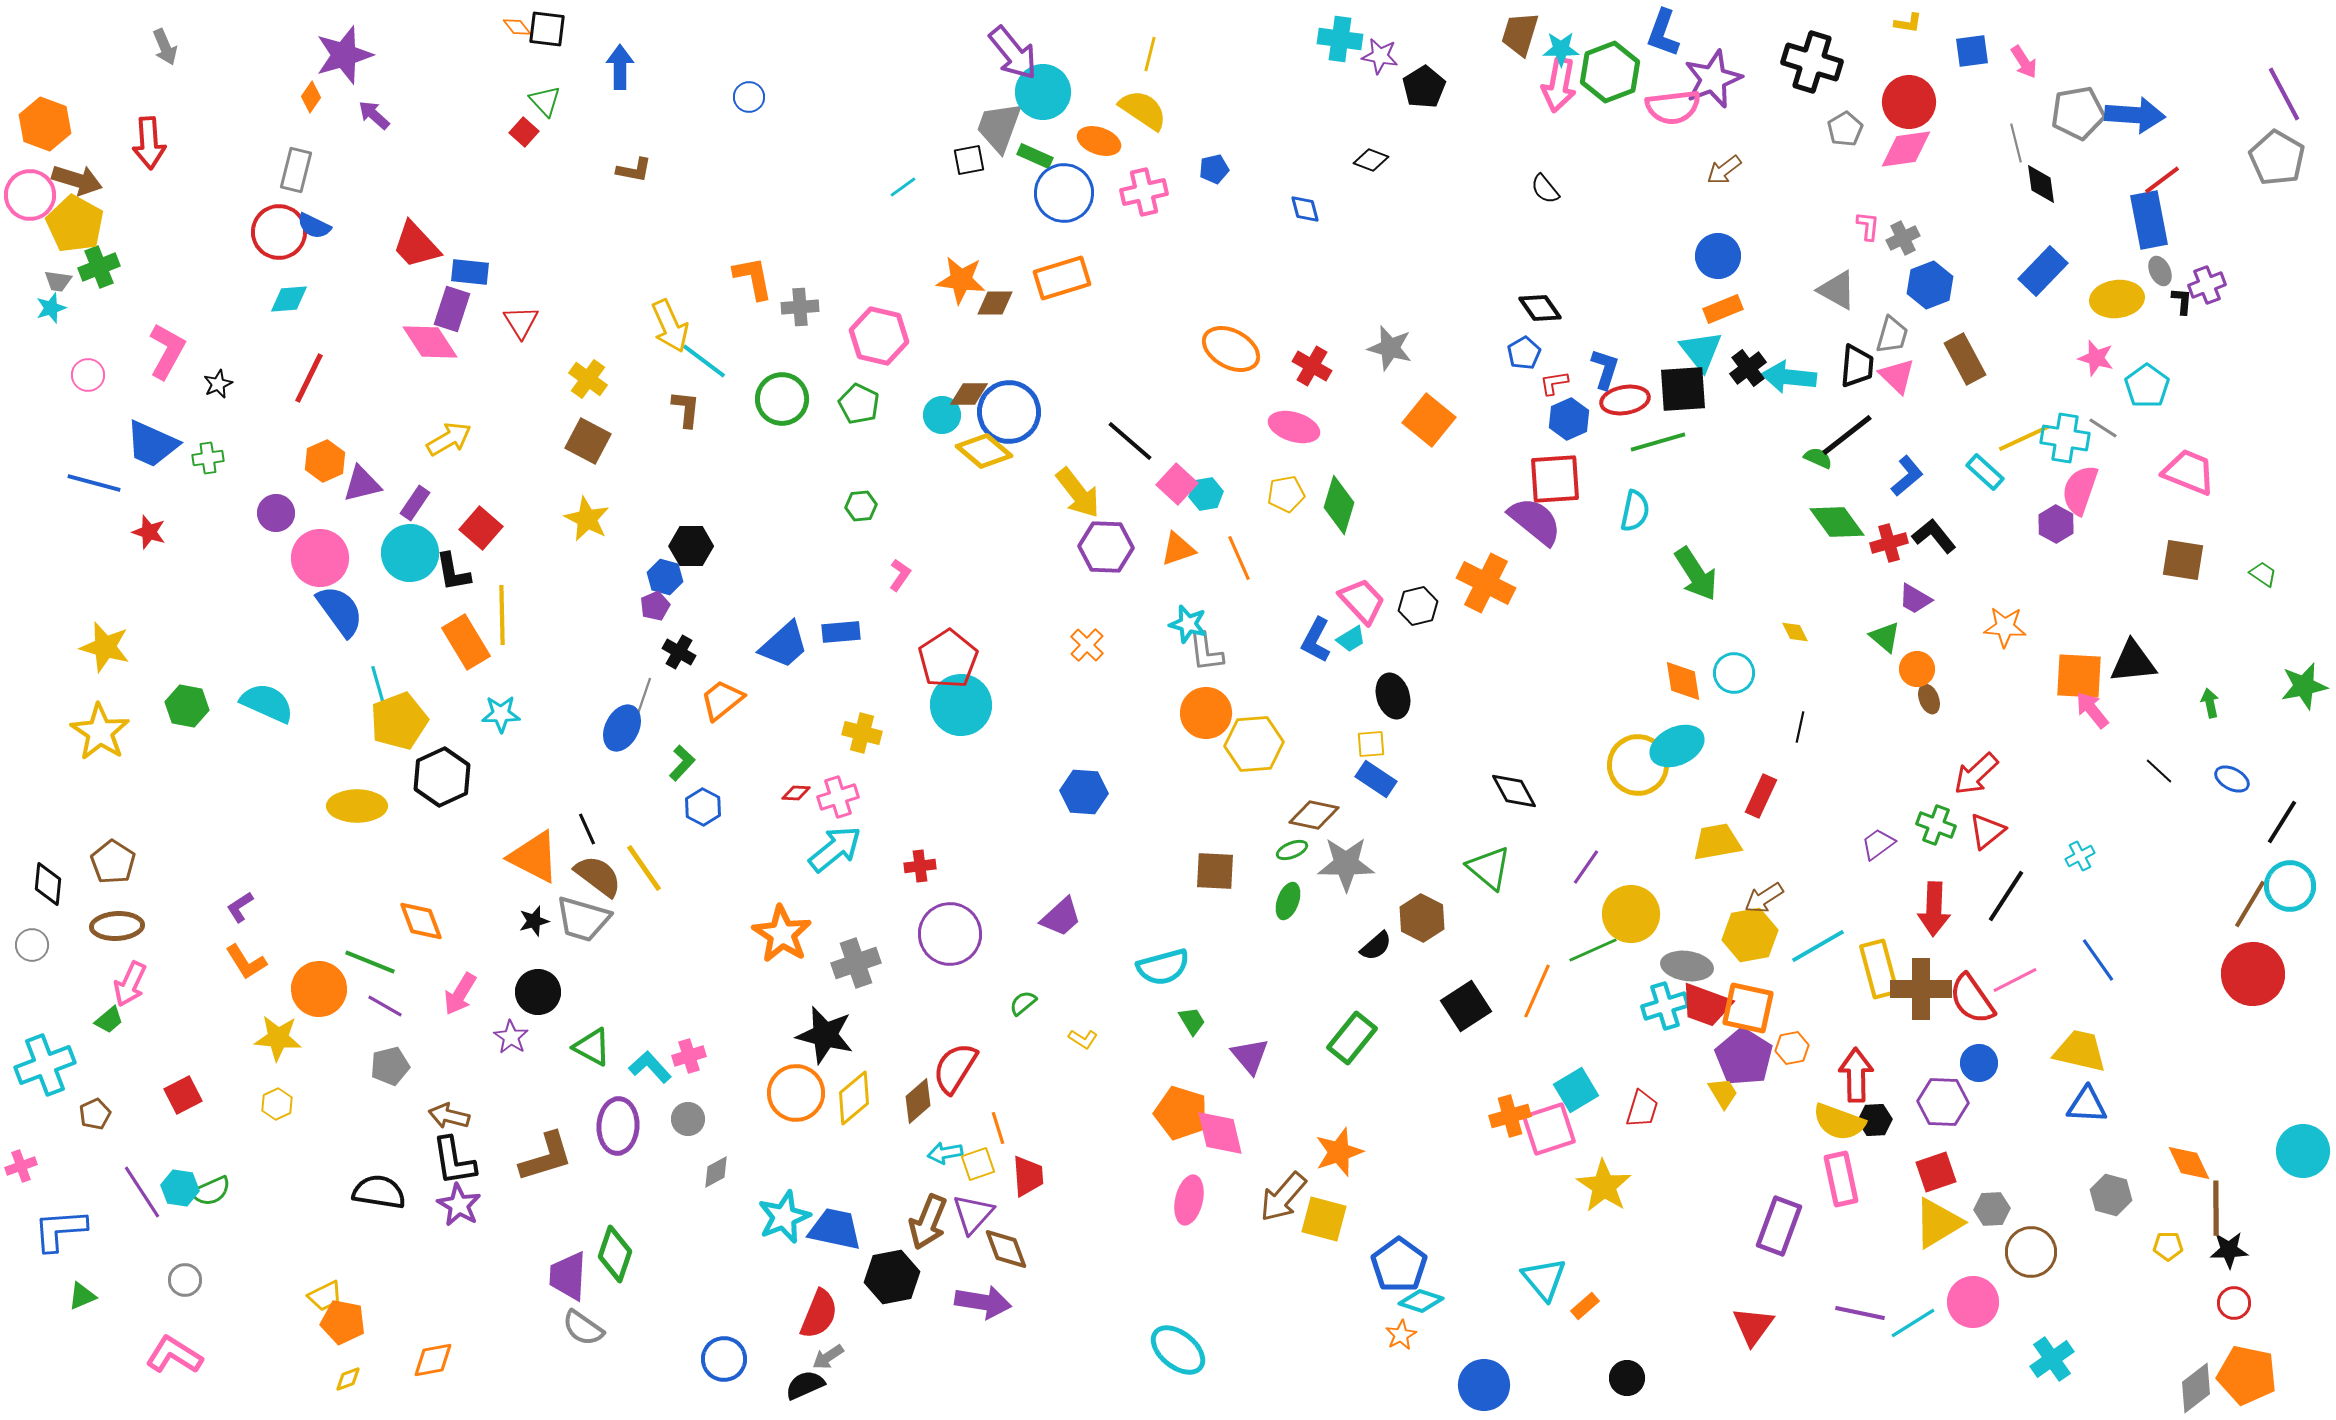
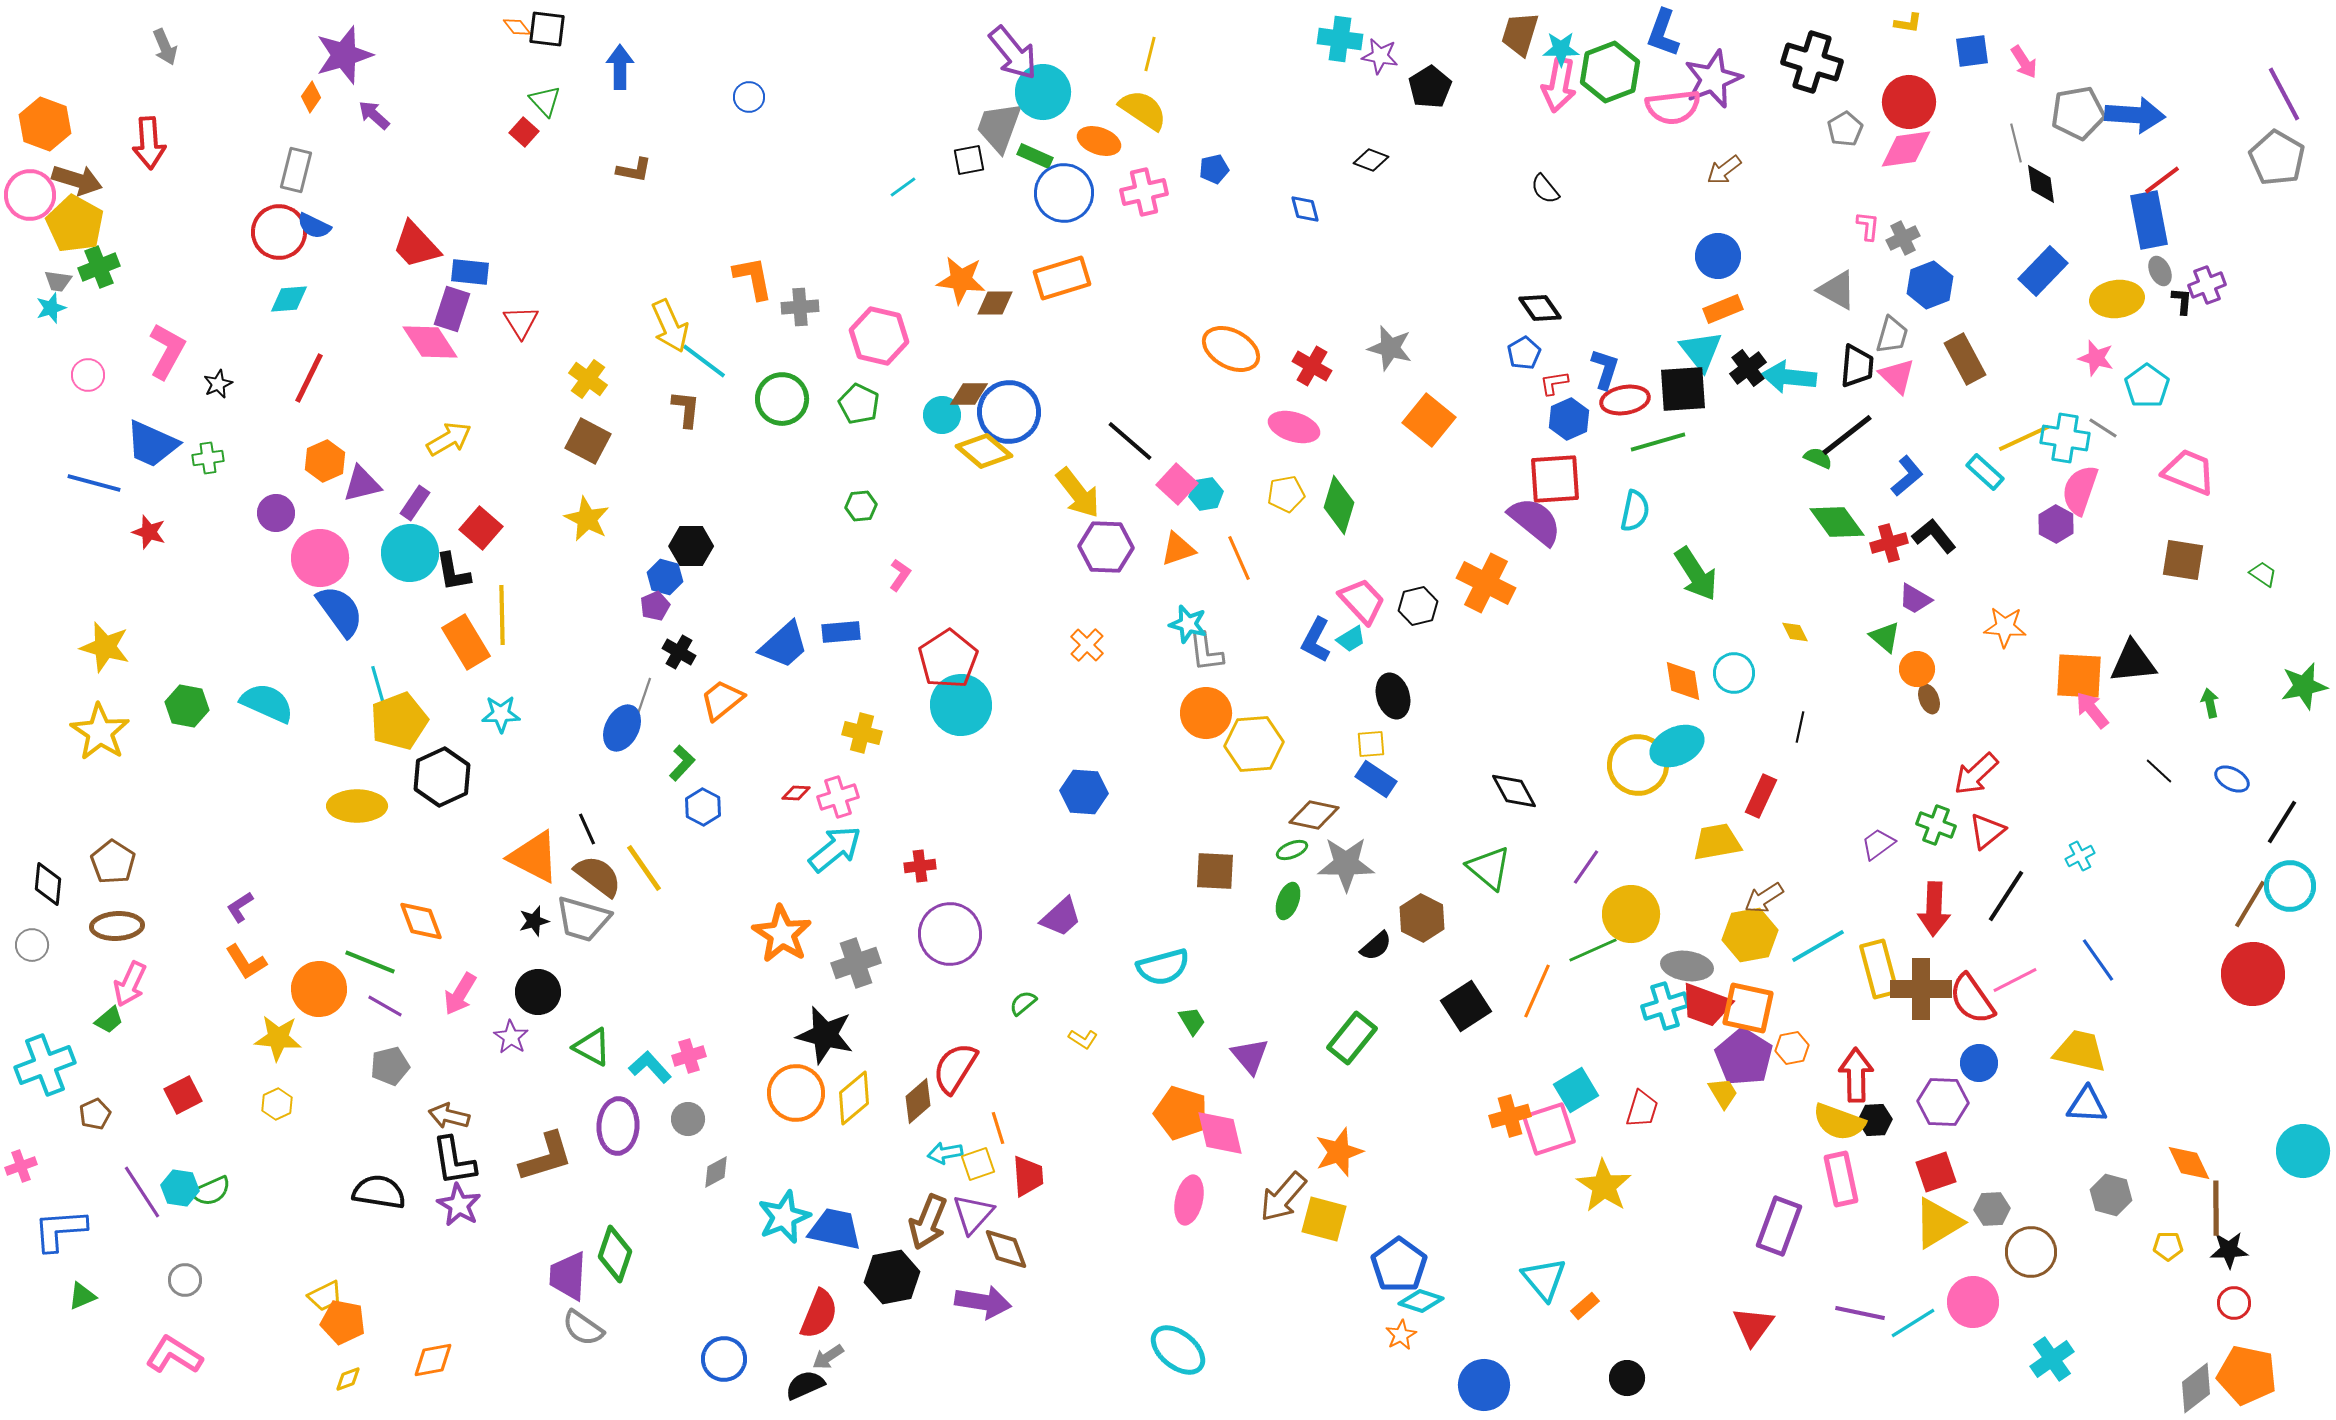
black pentagon at (1424, 87): moved 6 px right
